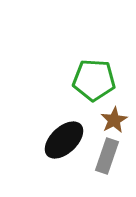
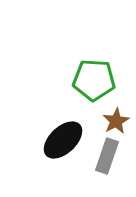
brown star: moved 2 px right, 1 px down
black ellipse: moved 1 px left
